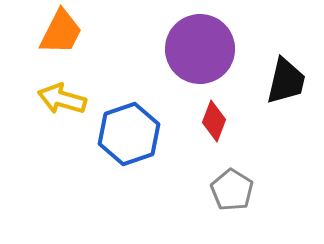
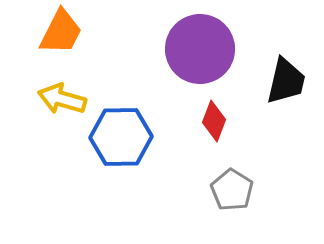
blue hexagon: moved 8 px left, 3 px down; rotated 18 degrees clockwise
